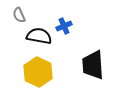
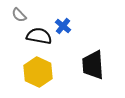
gray semicircle: rotated 21 degrees counterclockwise
blue cross: moved 1 px left; rotated 28 degrees counterclockwise
